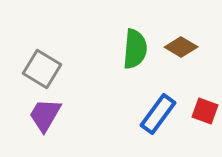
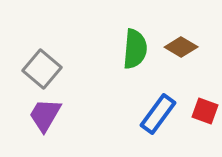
gray square: rotated 9 degrees clockwise
